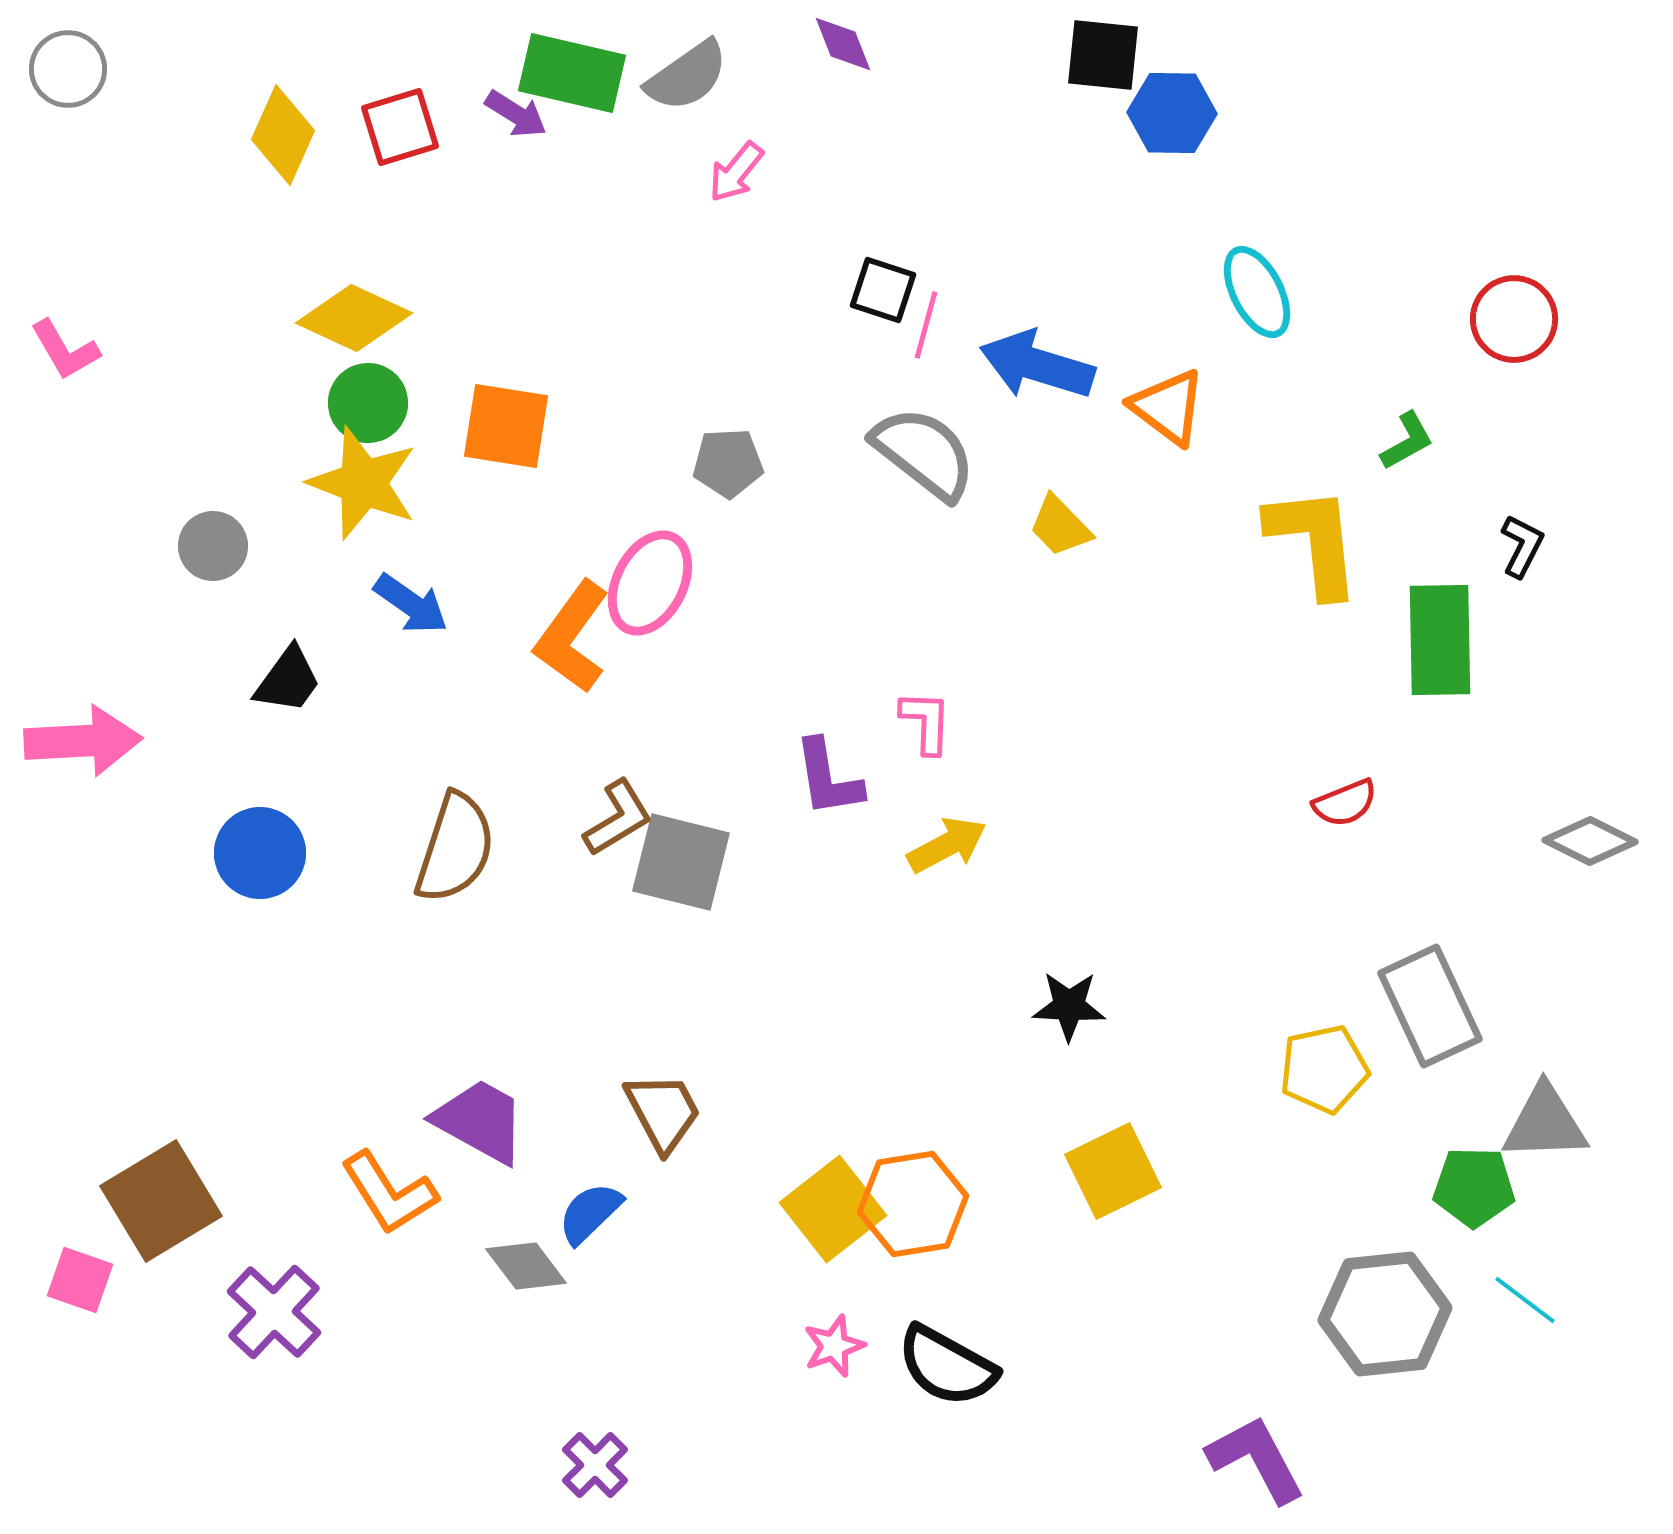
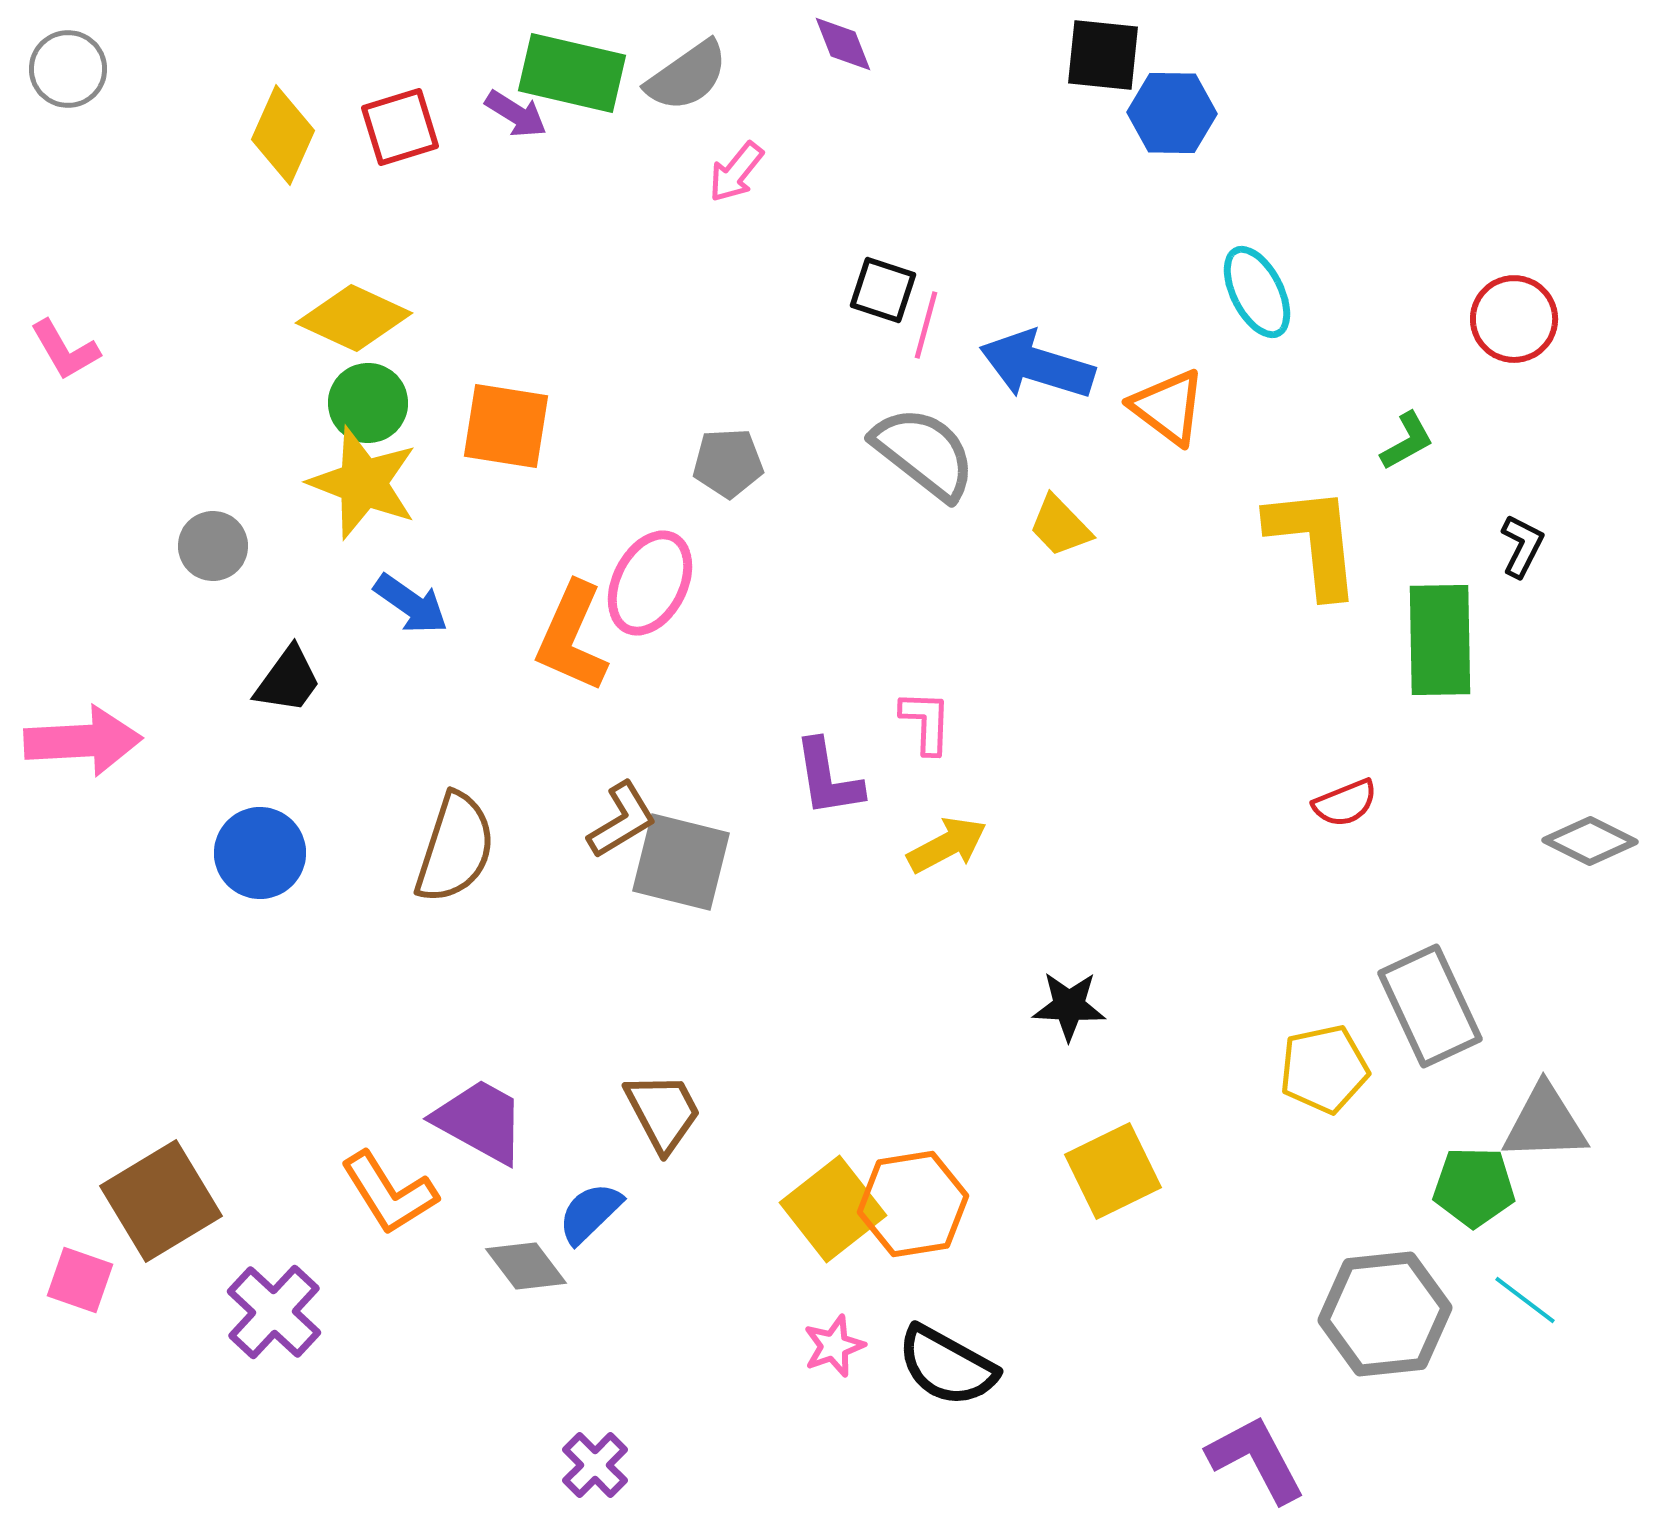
orange L-shape at (572, 637): rotated 12 degrees counterclockwise
brown L-shape at (618, 818): moved 4 px right, 2 px down
